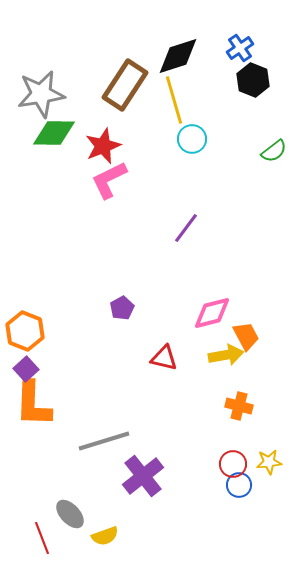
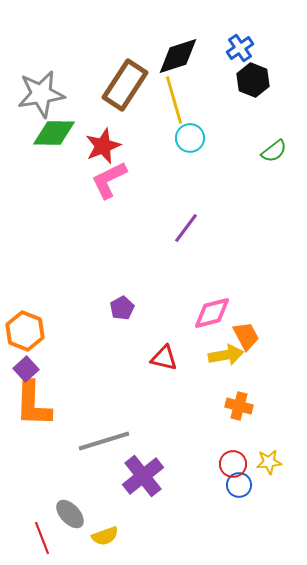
cyan circle: moved 2 px left, 1 px up
